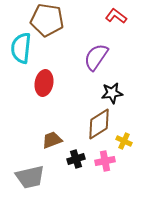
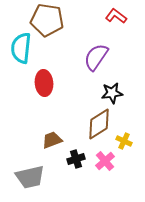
red ellipse: rotated 15 degrees counterclockwise
pink cross: rotated 30 degrees counterclockwise
